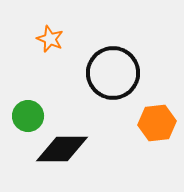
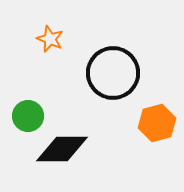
orange hexagon: rotated 9 degrees counterclockwise
